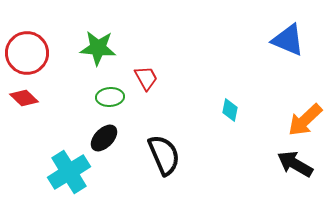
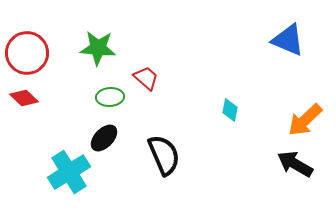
red trapezoid: rotated 20 degrees counterclockwise
